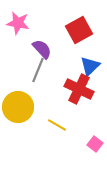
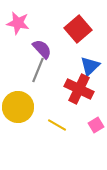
red square: moved 1 px left, 1 px up; rotated 12 degrees counterclockwise
pink square: moved 1 px right, 19 px up; rotated 21 degrees clockwise
